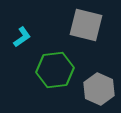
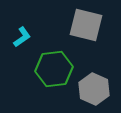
green hexagon: moved 1 px left, 1 px up
gray hexagon: moved 5 px left
